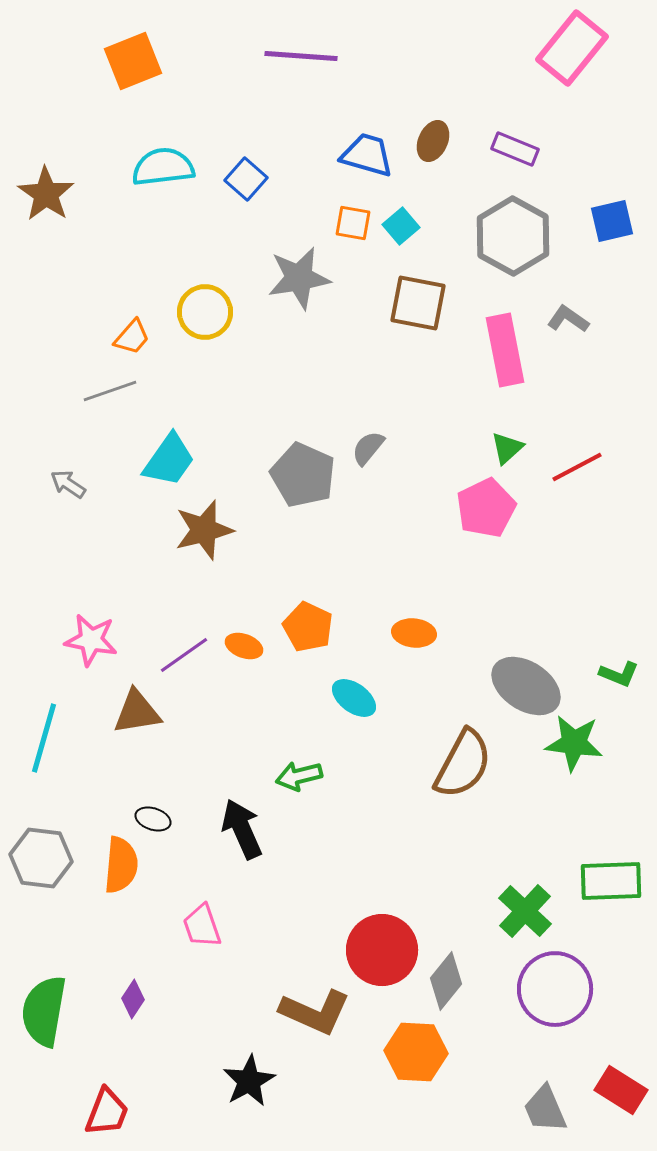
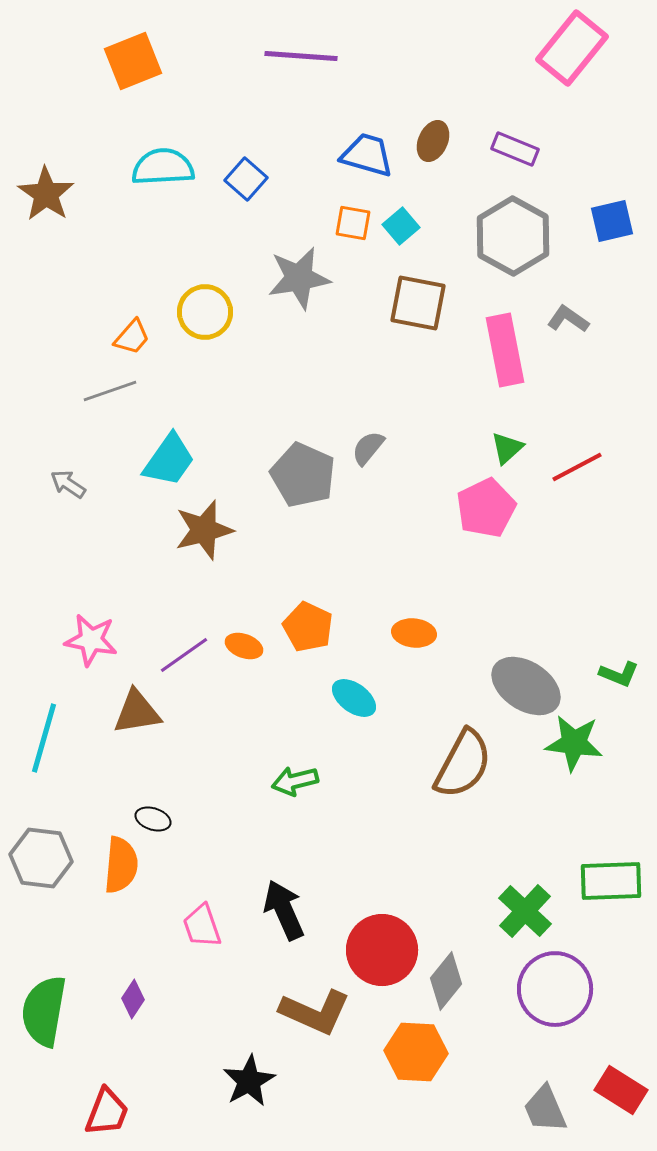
cyan semicircle at (163, 167): rotated 4 degrees clockwise
green arrow at (299, 776): moved 4 px left, 5 px down
black arrow at (242, 829): moved 42 px right, 81 px down
